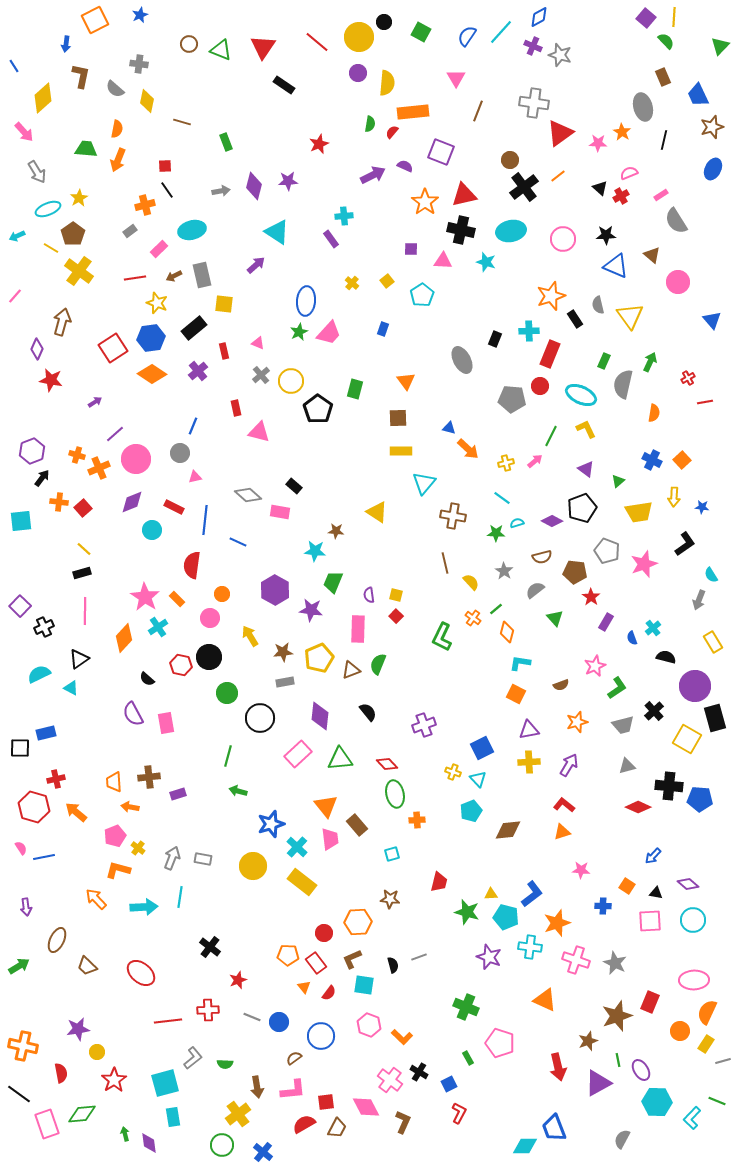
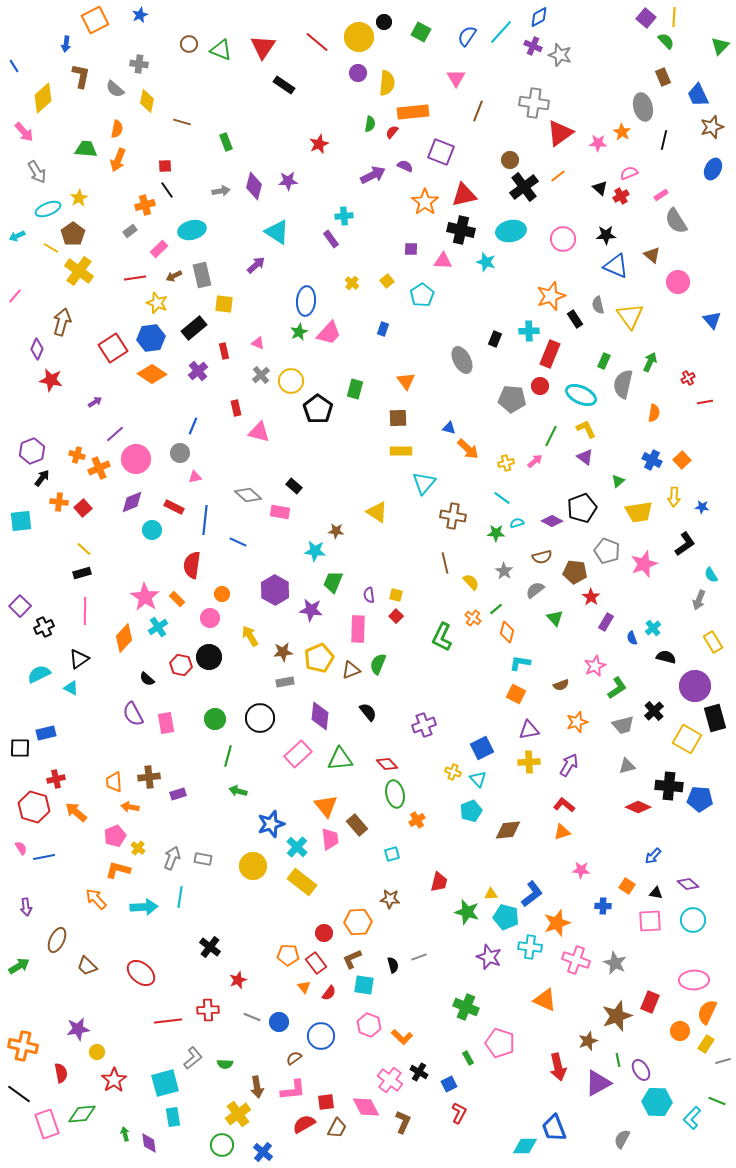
purple triangle at (586, 469): moved 1 px left, 12 px up
green circle at (227, 693): moved 12 px left, 26 px down
orange cross at (417, 820): rotated 28 degrees counterclockwise
